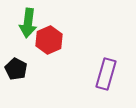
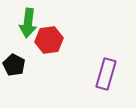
red hexagon: rotated 16 degrees clockwise
black pentagon: moved 2 px left, 4 px up
